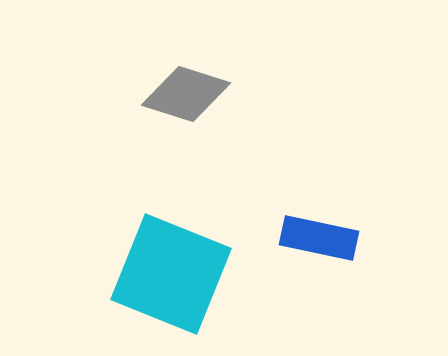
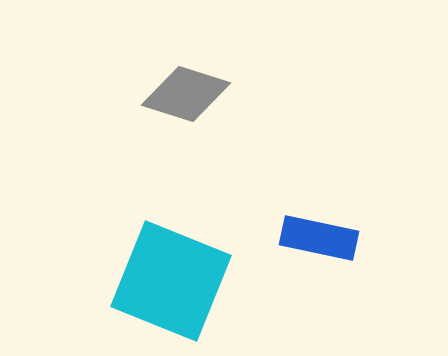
cyan square: moved 7 px down
